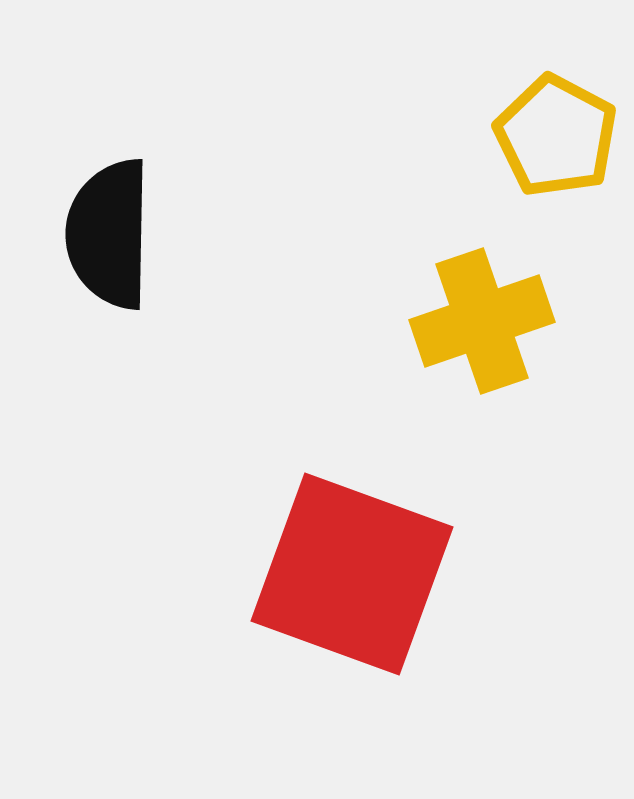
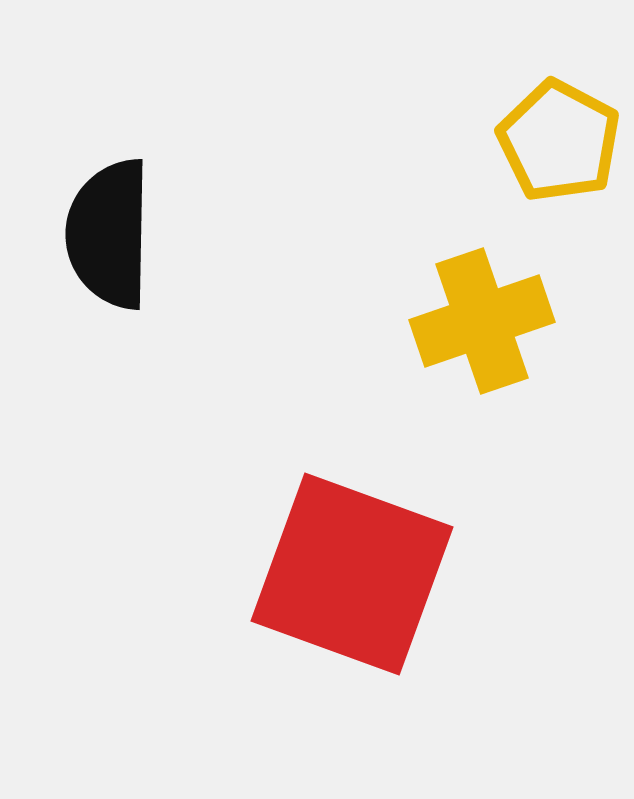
yellow pentagon: moved 3 px right, 5 px down
